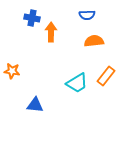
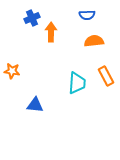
blue cross: rotated 35 degrees counterclockwise
orange rectangle: rotated 66 degrees counterclockwise
cyan trapezoid: rotated 55 degrees counterclockwise
